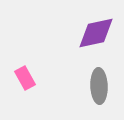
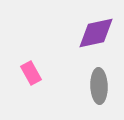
pink rectangle: moved 6 px right, 5 px up
